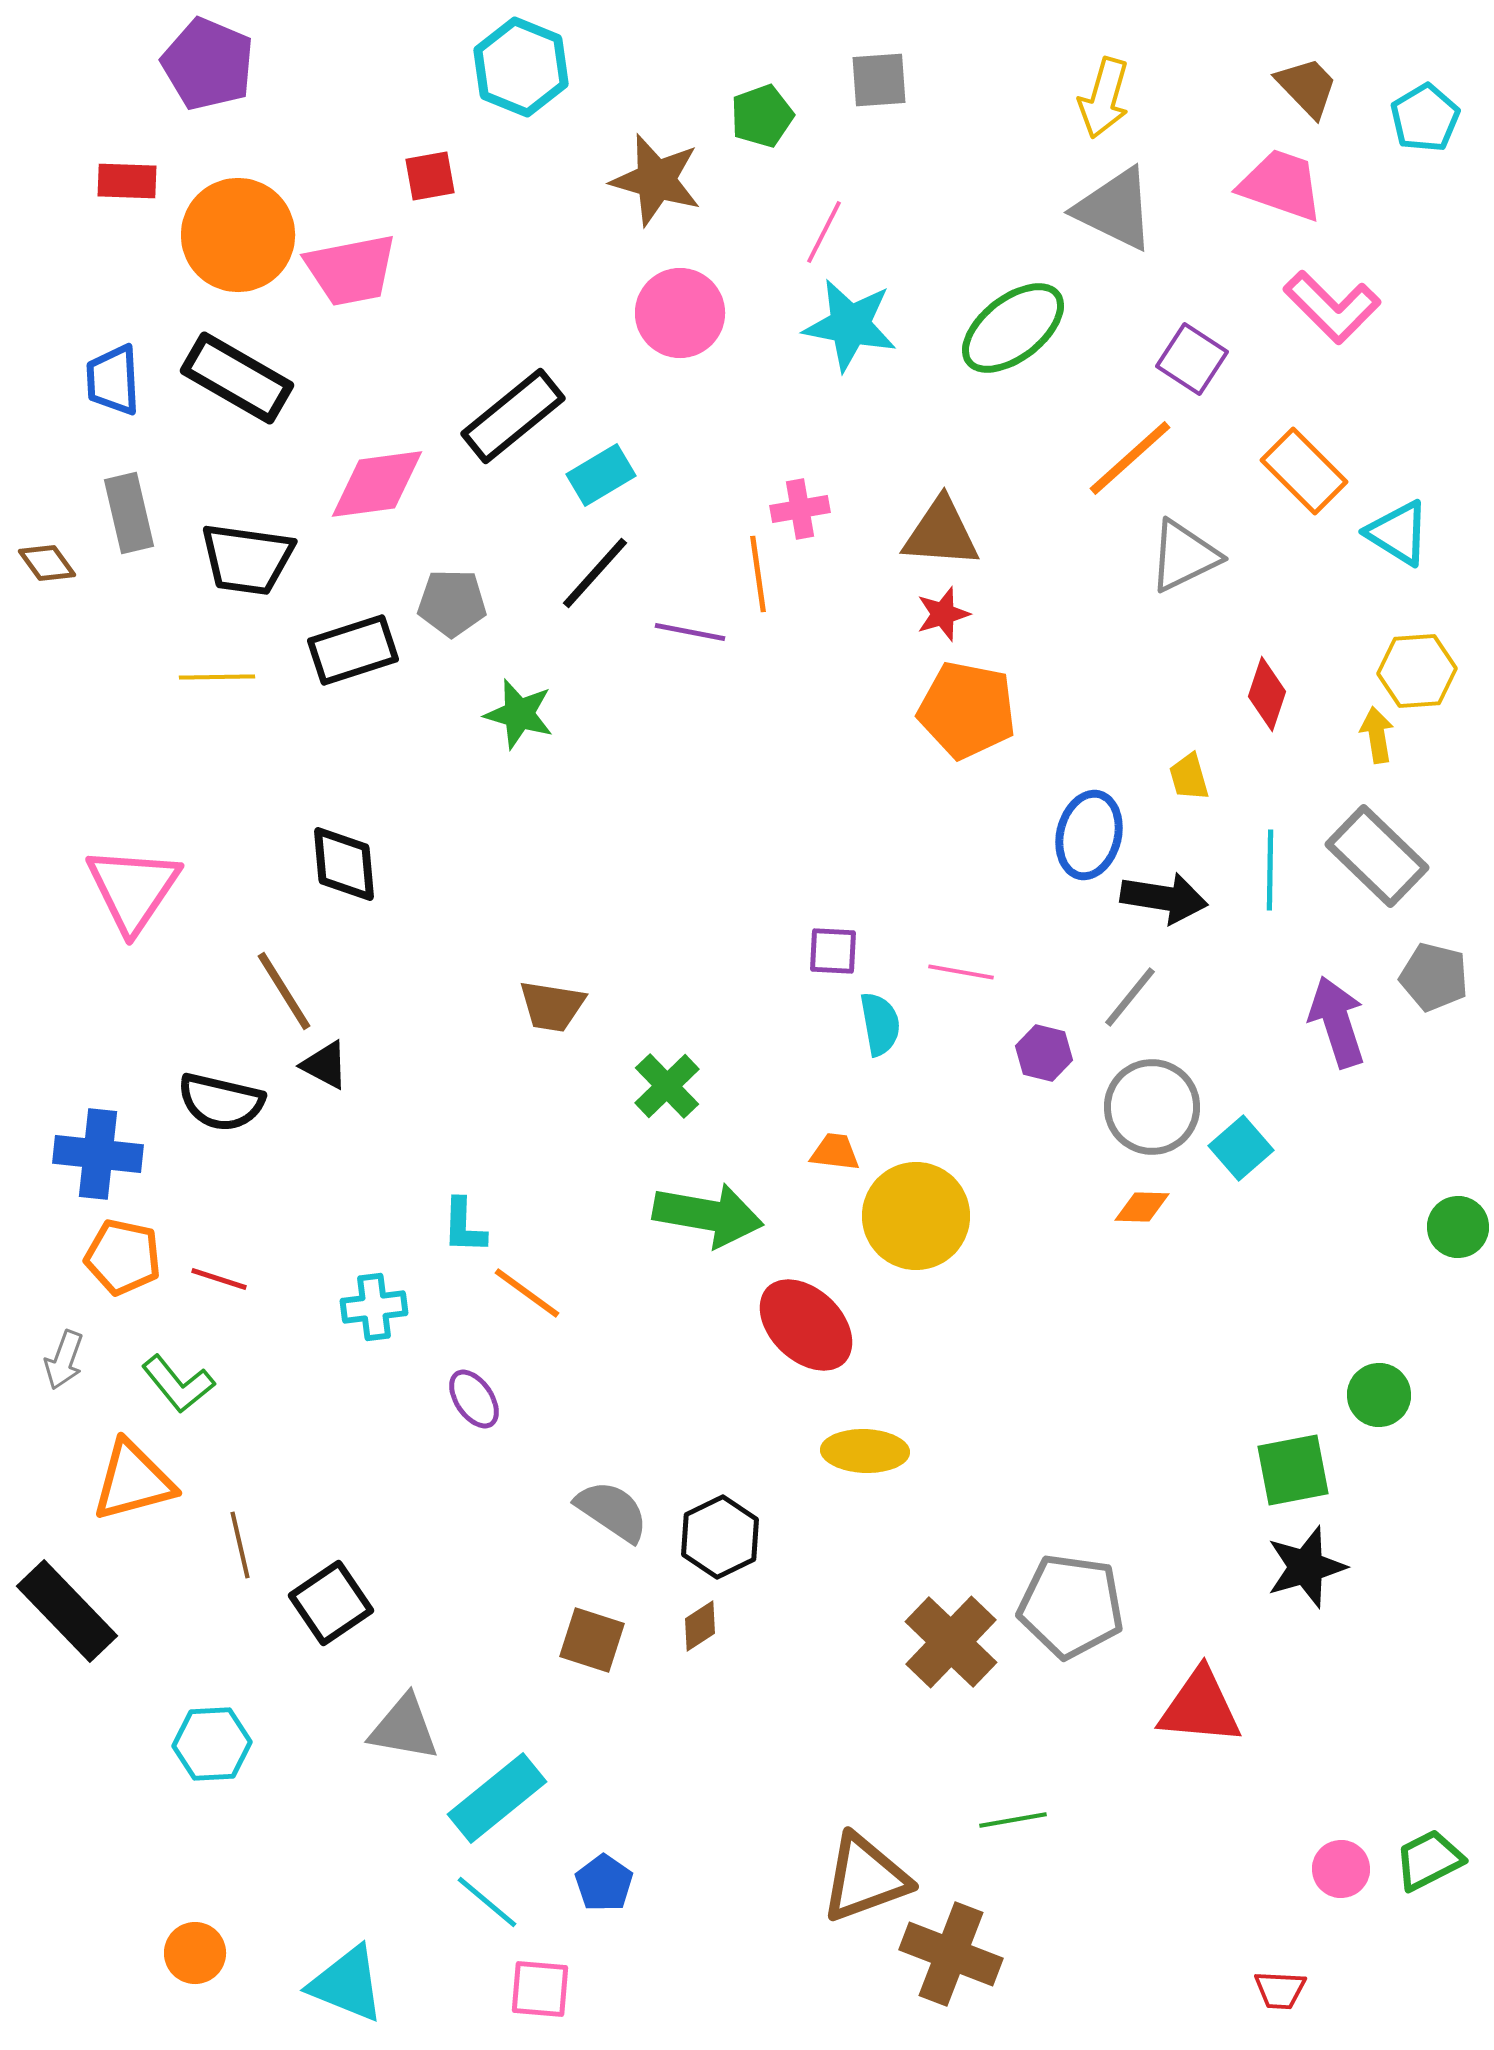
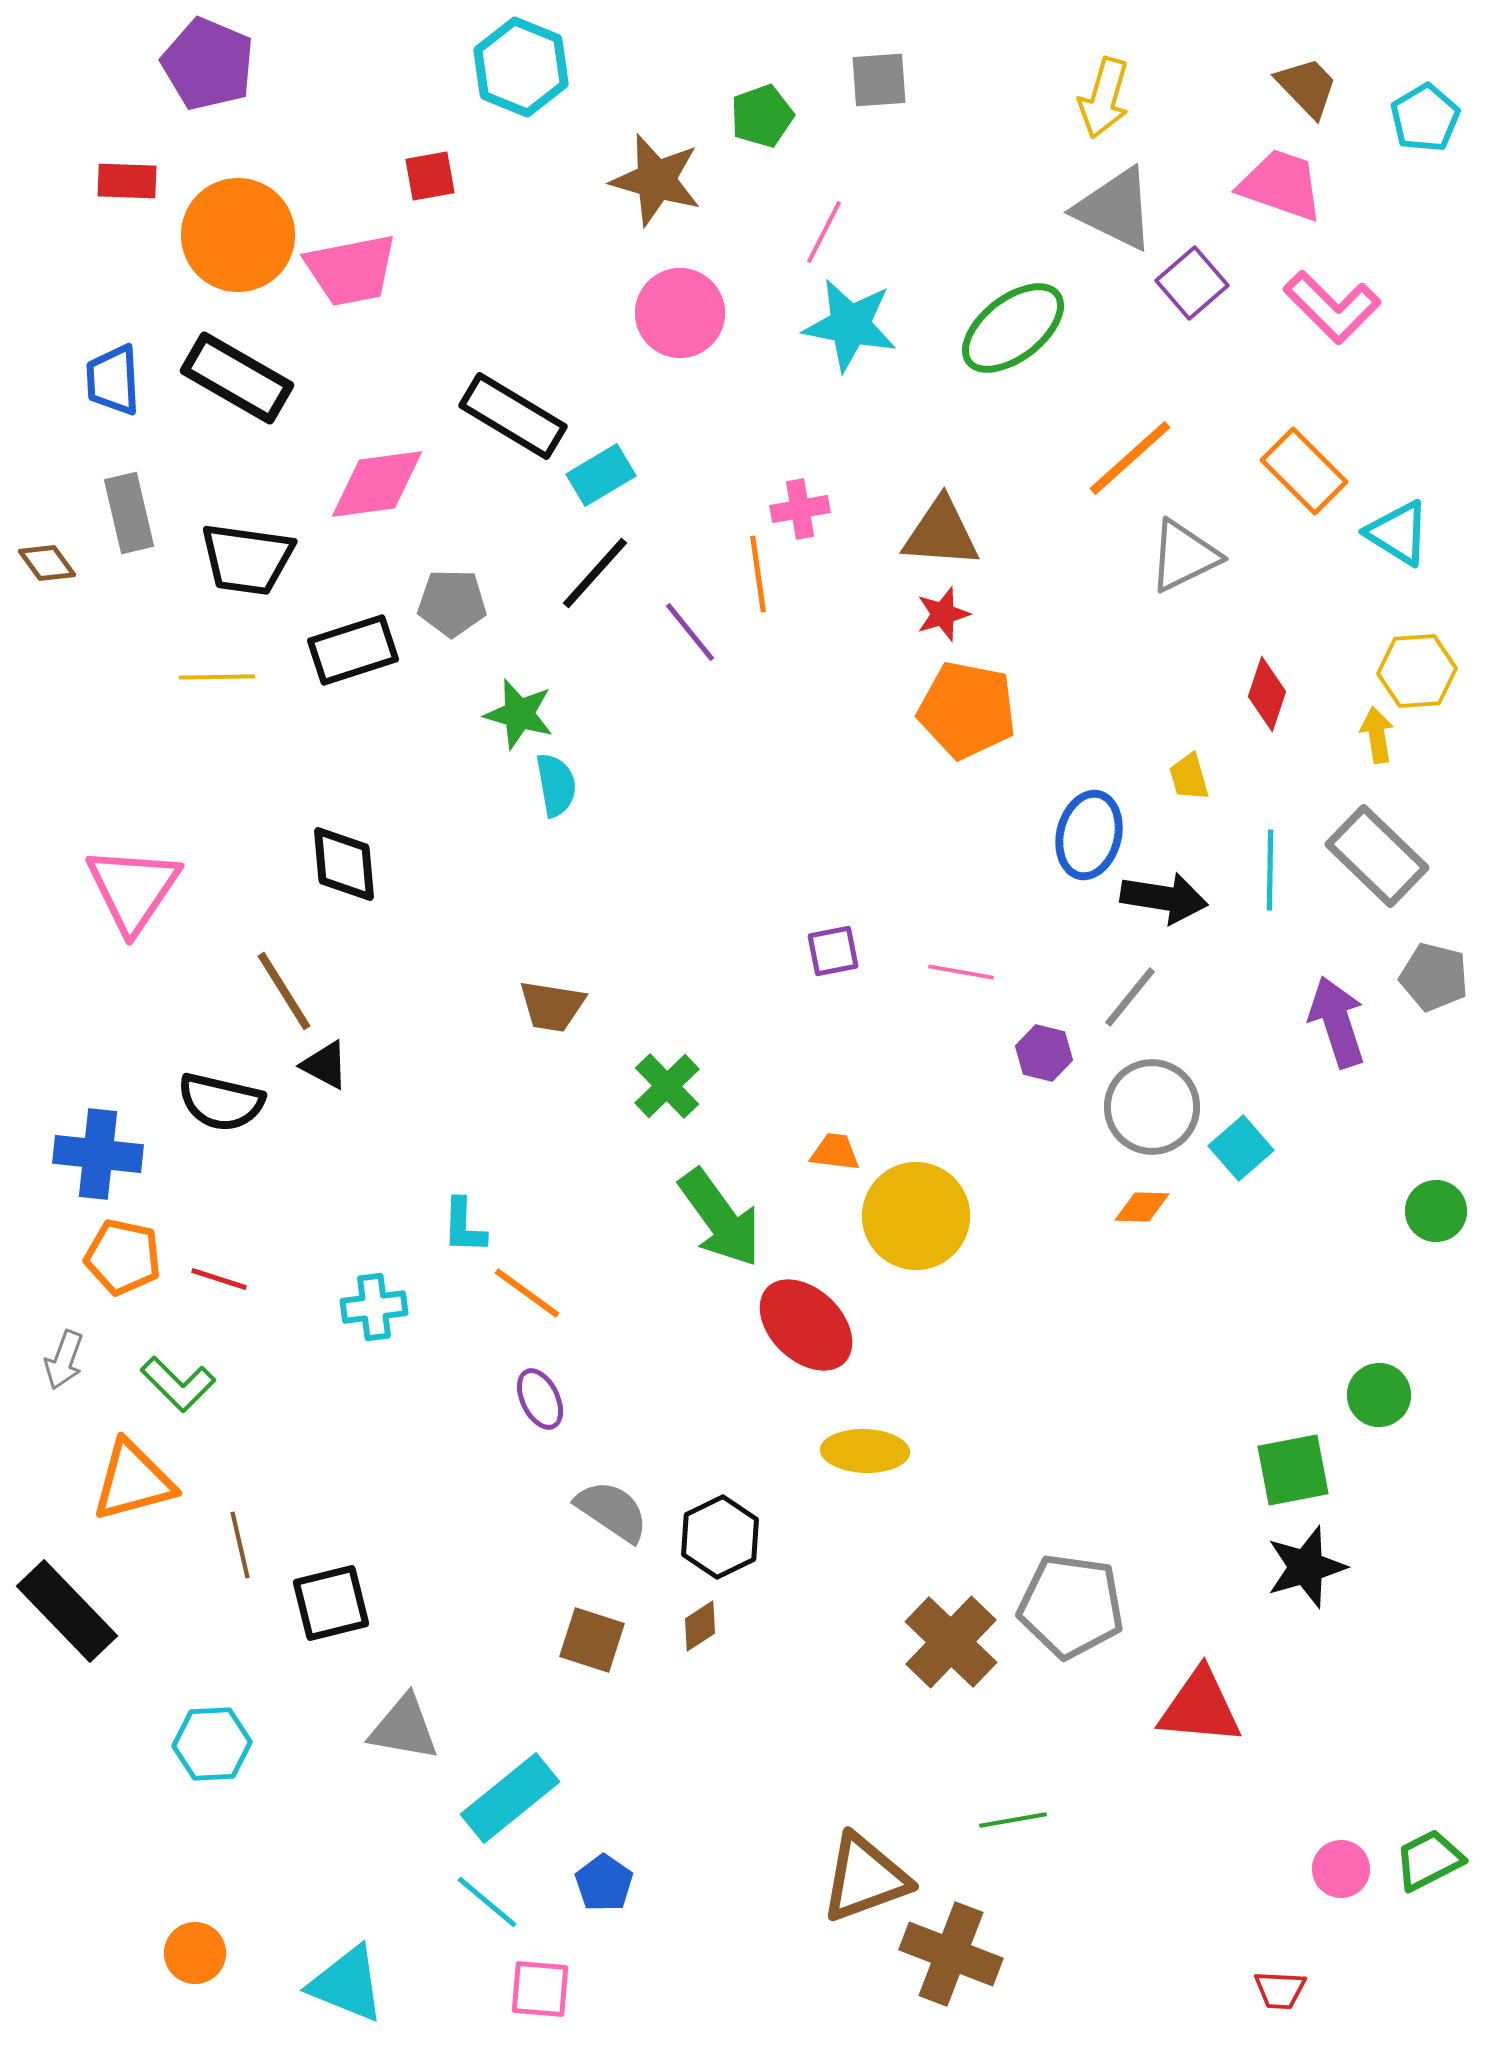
purple square at (1192, 359): moved 76 px up; rotated 16 degrees clockwise
black rectangle at (513, 416): rotated 70 degrees clockwise
purple line at (690, 632): rotated 40 degrees clockwise
purple square at (833, 951): rotated 14 degrees counterclockwise
cyan semicircle at (880, 1024): moved 324 px left, 239 px up
green arrow at (708, 1215): moved 12 px right, 3 px down; rotated 44 degrees clockwise
green circle at (1458, 1227): moved 22 px left, 16 px up
green L-shape at (178, 1384): rotated 6 degrees counterclockwise
purple ellipse at (474, 1399): moved 66 px right; rotated 8 degrees clockwise
black square at (331, 1603): rotated 20 degrees clockwise
cyan rectangle at (497, 1798): moved 13 px right
